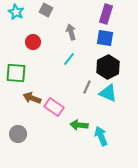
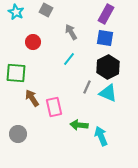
purple rectangle: rotated 12 degrees clockwise
gray arrow: rotated 14 degrees counterclockwise
brown arrow: rotated 36 degrees clockwise
pink rectangle: rotated 42 degrees clockwise
